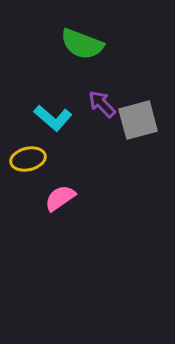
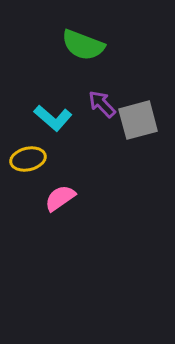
green semicircle: moved 1 px right, 1 px down
